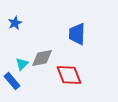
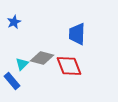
blue star: moved 1 px left, 1 px up
gray diamond: rotated 25 degrees clockwise
red diamond: moved 9 px up
